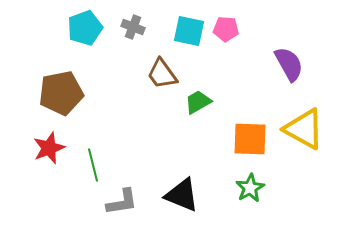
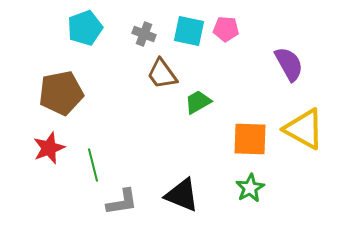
gray cross: moved 11 px right, 7 px down
